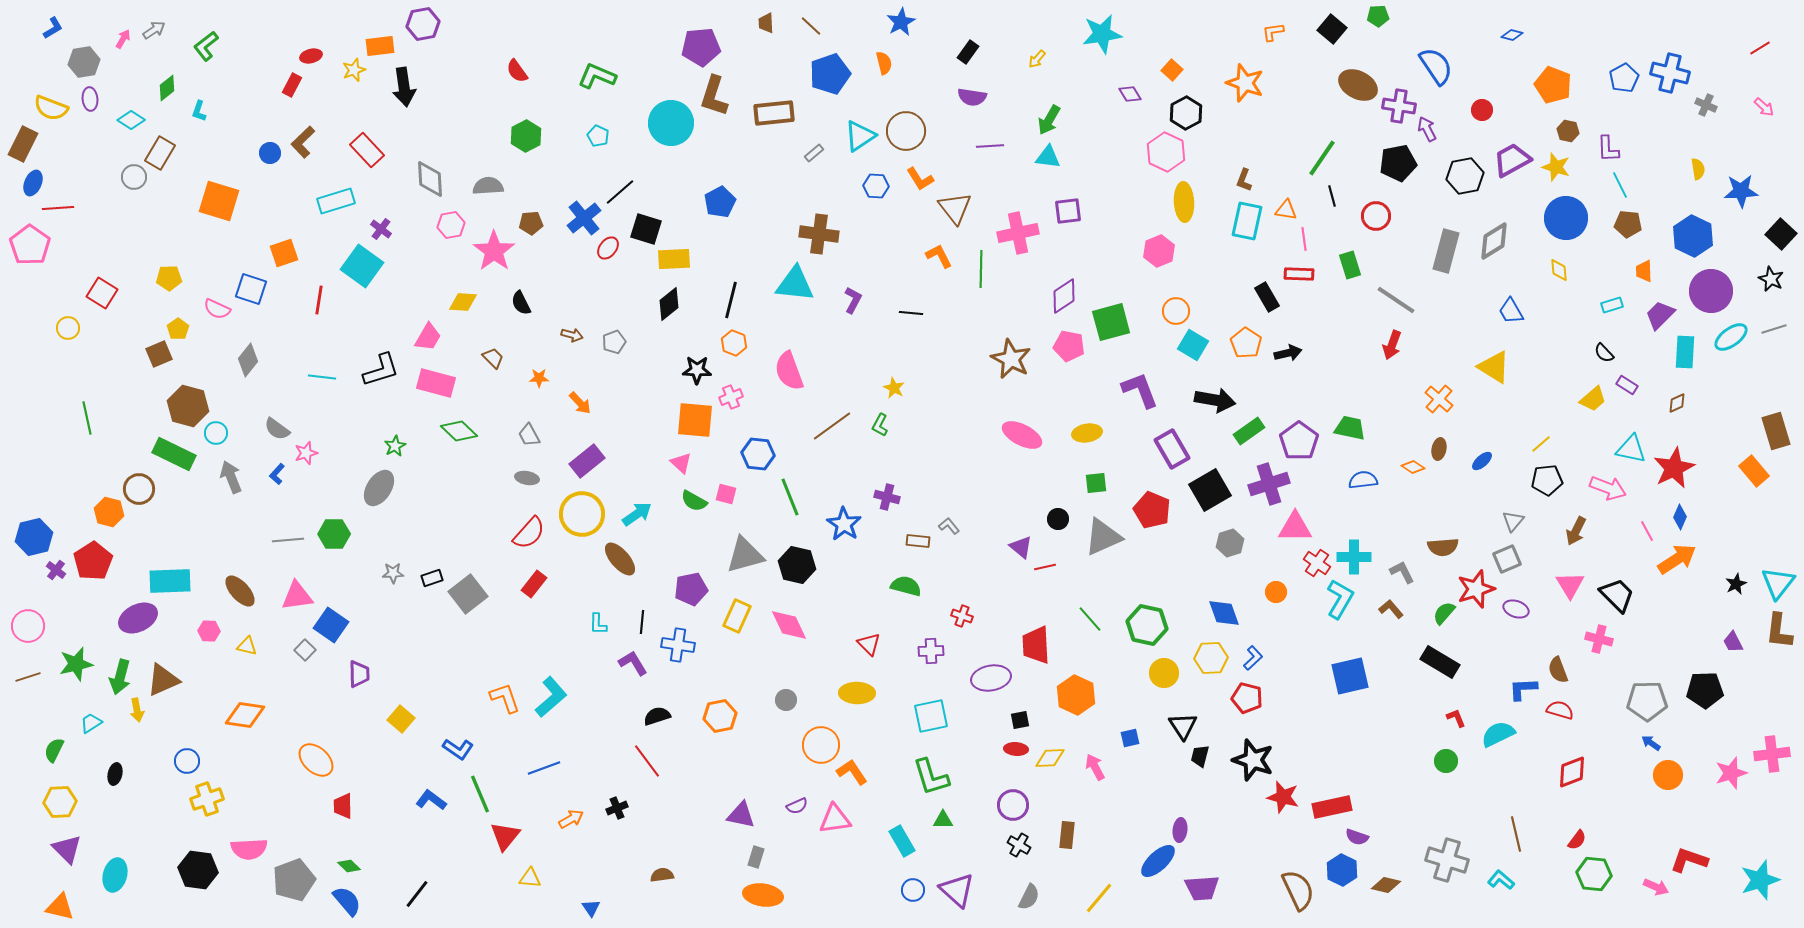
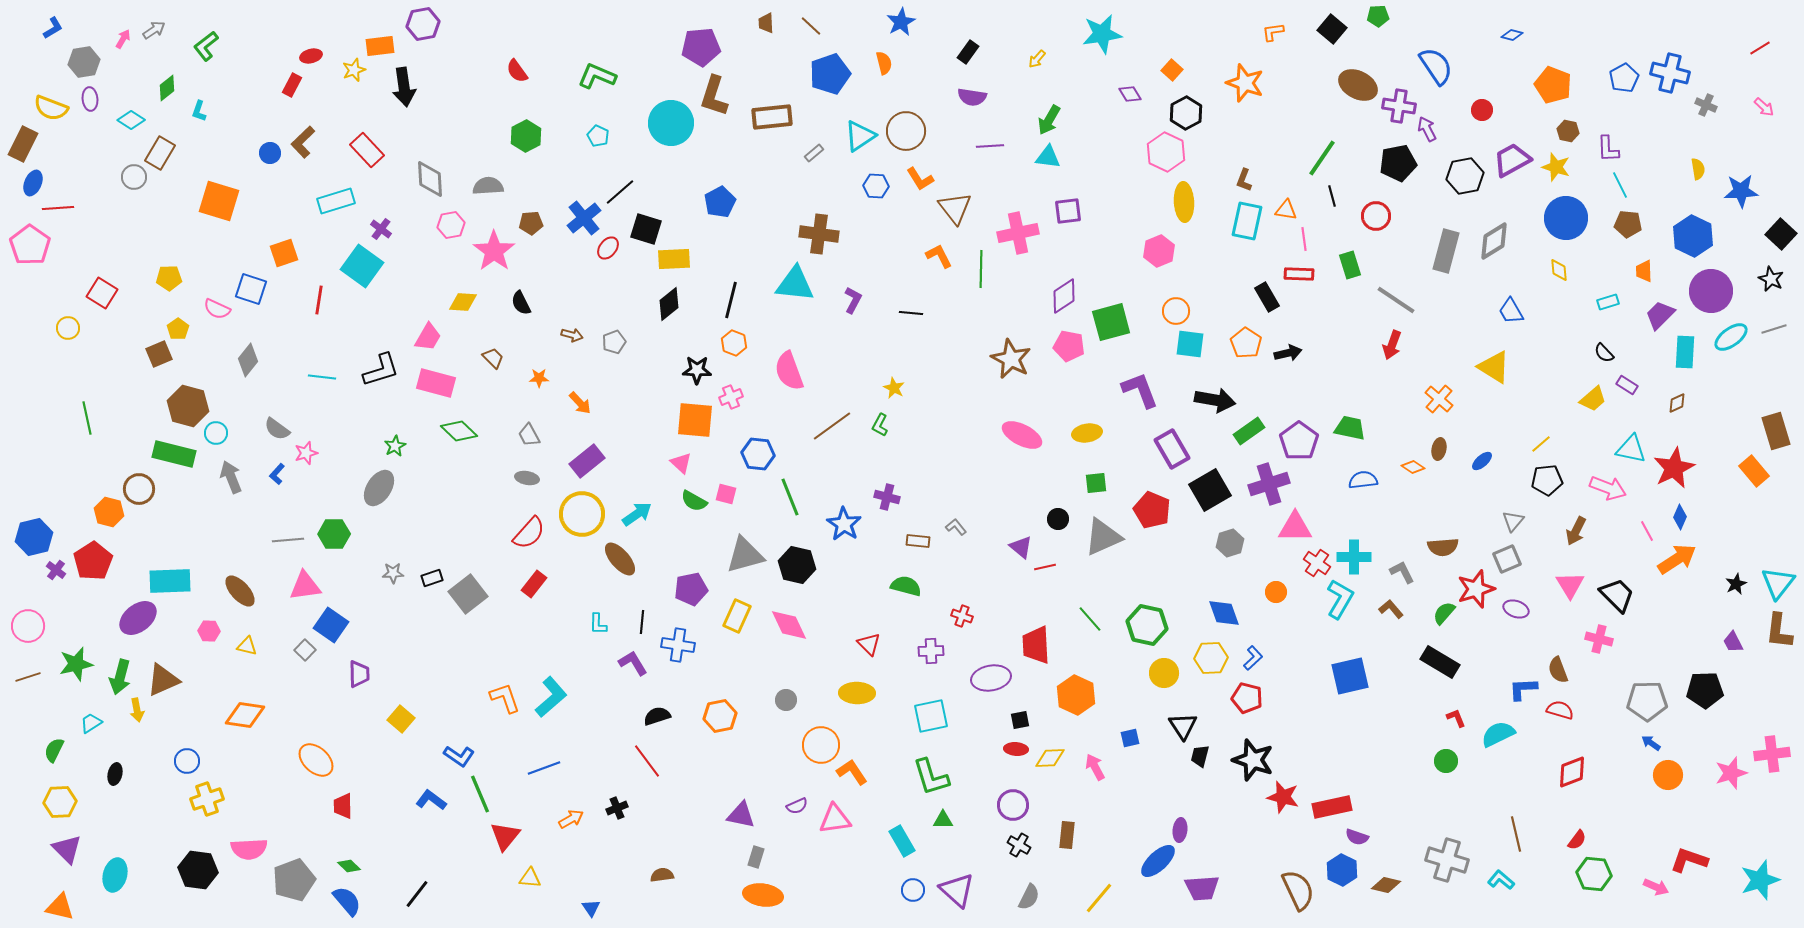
brown rectangle at (774, 113): moved 2 px left, 4 px down
cyan rectangle at (1612, 305): moved 4 px left, 3 px up
cyan square at (1193, 345): moved 3 px left, 1 px up; rotated 24 degrees counterclockwise
green rectangle at (174, 454): rotated 12 degrees counterclockwise
gray L-shape at (949, 526): moved 7 px right, 1 px down
pink triangle at (297, 596): moved 8 px right, 10 px up
purple ellipse at (138, 618): rotated 12 degrees counterclockwise
blue L-shape at (458, 749): moved 1 px right, 7 px down
